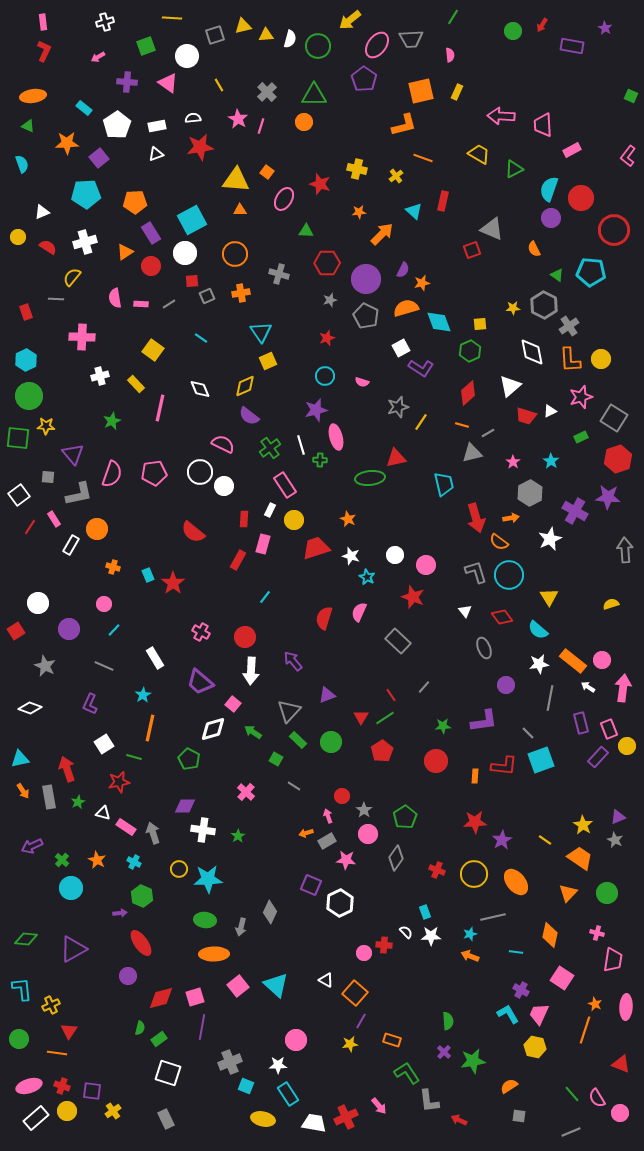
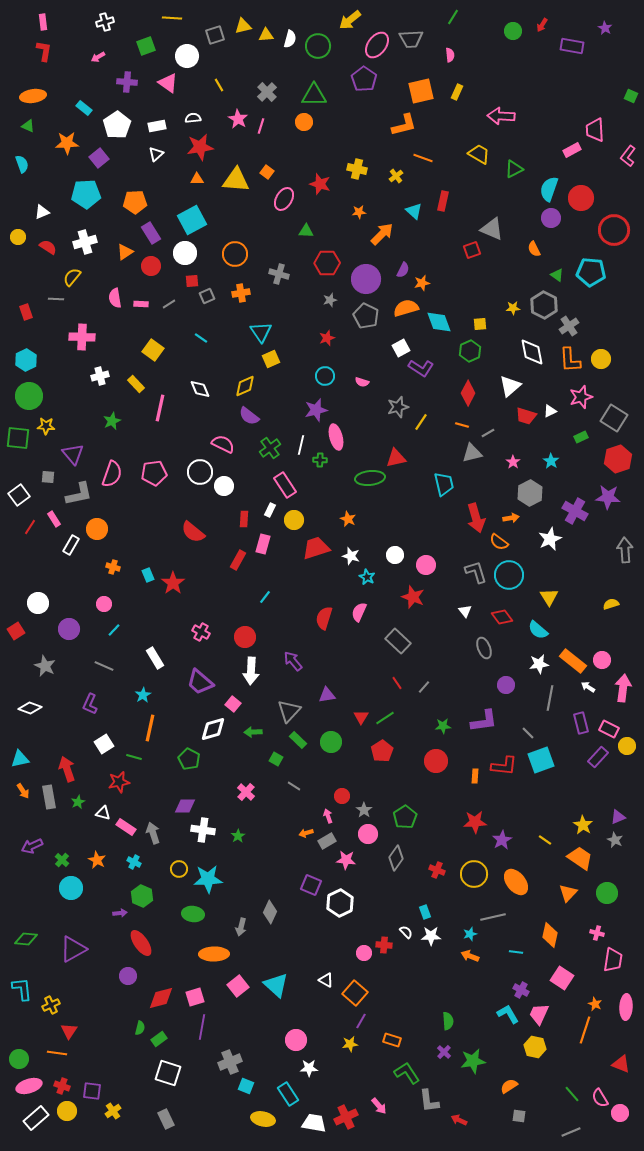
red L-shape at (44, 51): rotated 15 degrees counterclockwise
pink trapezoid at (543, 125): moved 52 px right, 5 px down
white triangle at (156, 154): rotated 21 degrees counterclockwise
orange triangle at (240, 210): moved 43 px left, 31 px up
yellow square at (268, 361): moved 3 px right, 2 px up
red diamond at (468, 393): rotated 20 degrees counterclockwise
white line at (301, 445): rotated 30 degrees clockwise
purple triangle at (327, 695): rotated 12 degrees clockwise
red line at (391, 695): moved 6 px right, 12 px up
pink rectangle at (609, 729): rotated 42 degrees counterclockwise
green arrow at (253, 732): rotated 36 degrees counterclockwise
green ellipse at (205, 920): moved 12 px left, 6 px up
green circle at (19, 1039): moved 20 px down
white star at (278, 1065): moved 31 px right, 3 px down
pink semicircle at (597, 1098): moved 3 px right
